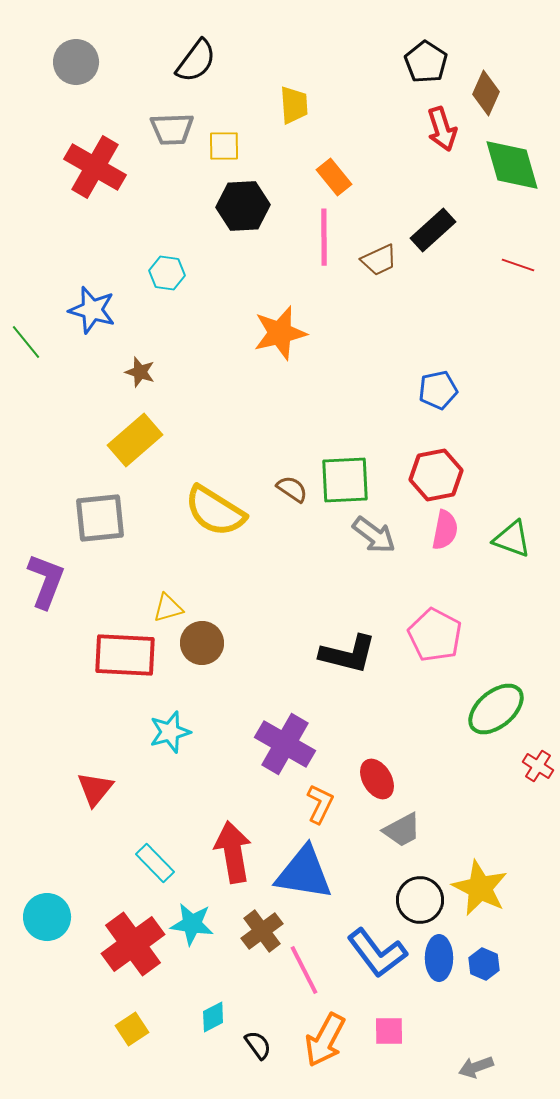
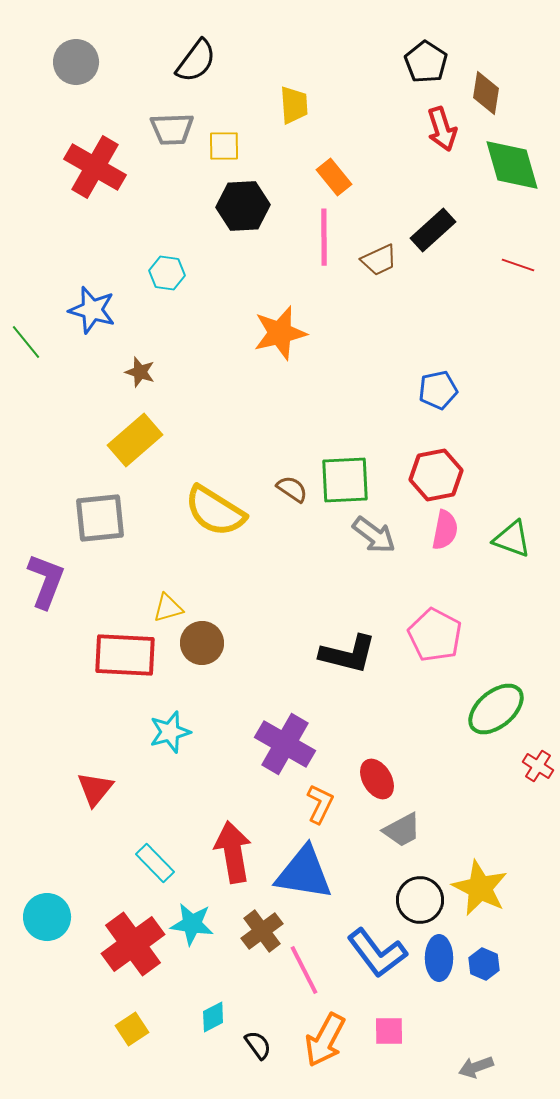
brown diamond at (486, 93): rotated 15 degrees counterclockwise
